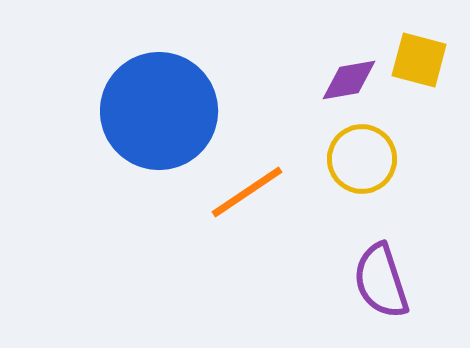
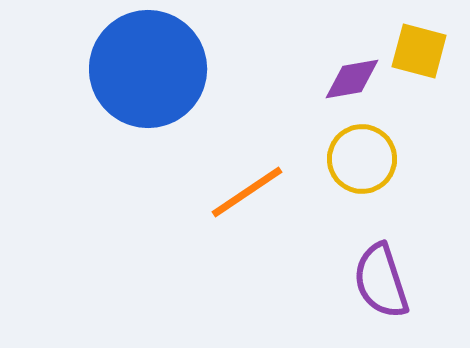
yellow square: moved 9 px up
purple diamond: moved 3 px right, 1 px up
blue circle: moved 11 px left, 42 px up
